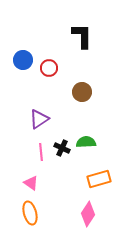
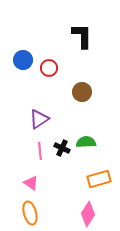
pink line: moved 1 px left, 1 px up
